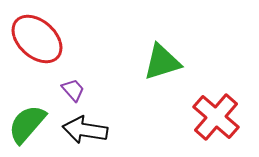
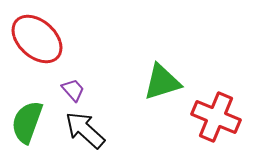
green triangle: moved 20 px down
red cross: rotated 18 degrees counterclockwise
green semicircle: moved 2 px up; rotated 21 degrees counterclockwise
black arrow: rotated 33 degrees clockwise
